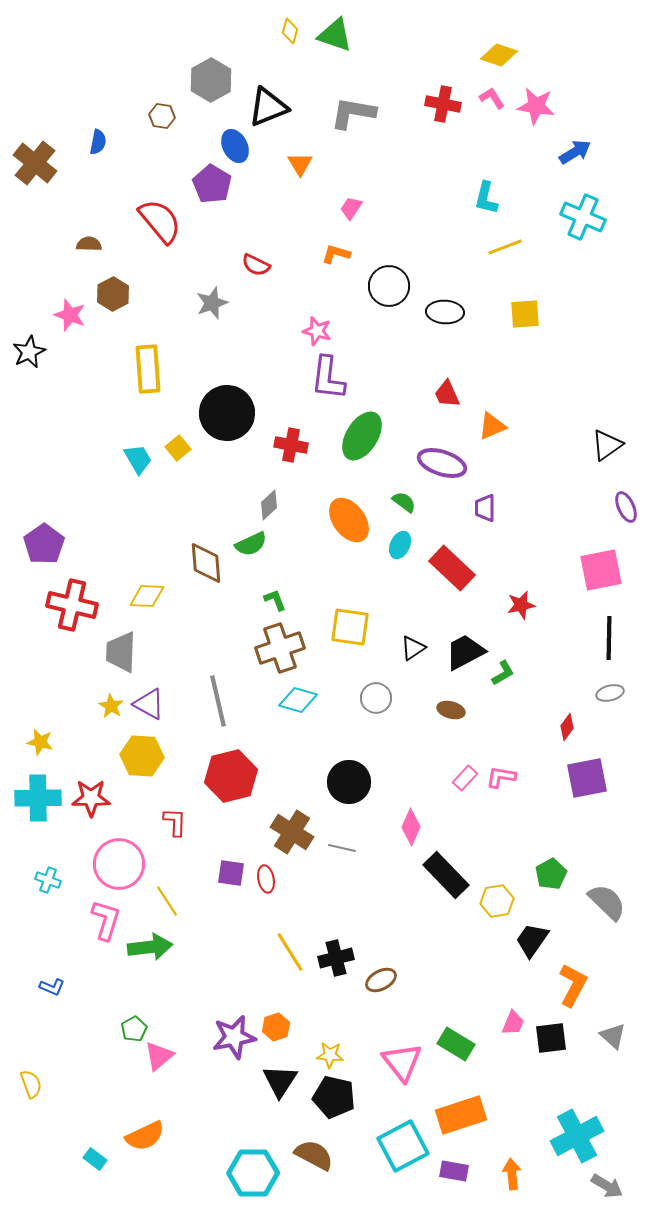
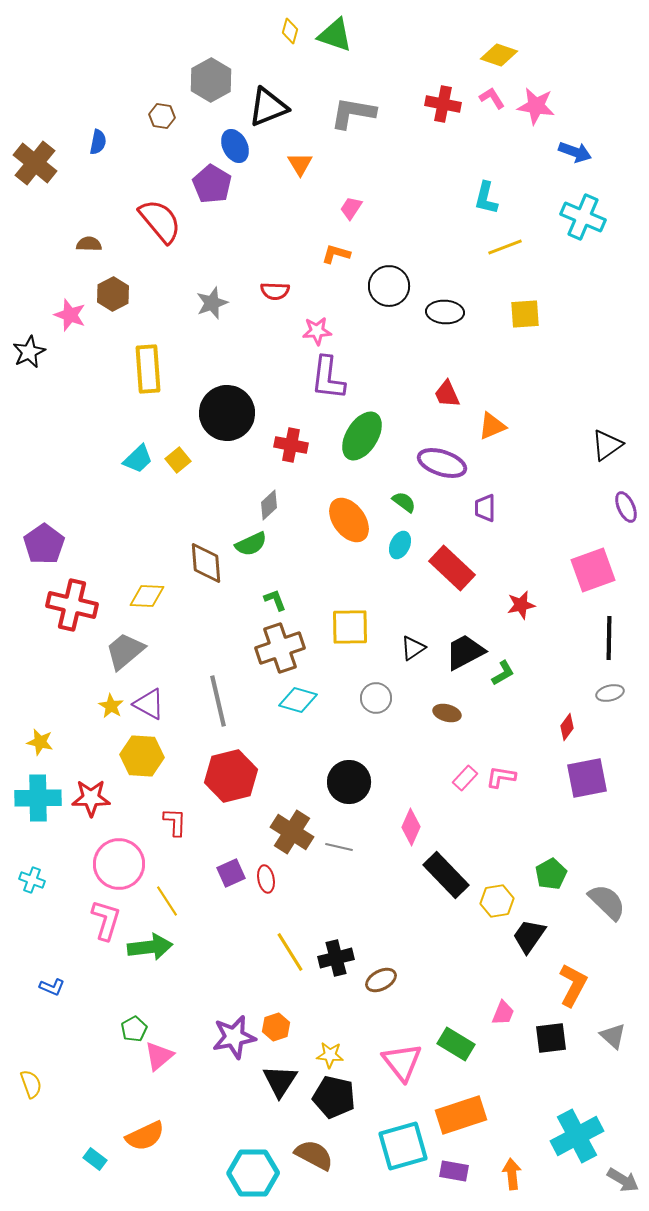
blue arrow at (575, 152): rotated 52 degrees clockwise
red semicircle at (256, 265): moved 19 px right, 26 px down; rotated 24 degrees counterclockwise
pink star at (317, 331): rotated 20 degrees counterclockwise
yellow square at (178, 448): moved 12 px down
cyan trapezoid at (138, 459): rotated 76 degrees clockwise
pink square at (601, 570): moved 8 px left; rotated 9 degrees counterclockwise
yellow square at (350, 627): rotated 9 degrees counterclockwise
gray trapezoid at (121, 652): moved 4 px right, 1 px up; rotated 48 degrees clockwise
brown ellipse at (451, 710): moved 4 px left, 3 px down
gray line at (342, 848): moved 3 px left, 1 px up
purple square at (231, 873): rotated 32 degrees counterclockwise
cyan cross at (48, 880): moved 16 px left
black trapezoid at (532, 940): moved 3 px left, 4 px up
pink trapezoid at (513, 1023): moved 10 px left, 10 px up
cyan square at (403, 1146): rotated 12 degrees clockwise
gray arrow at (607, 1186): moved 16 px right, 6 px up
